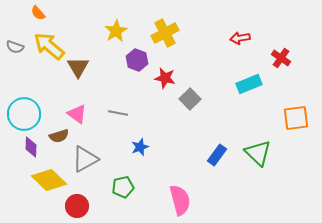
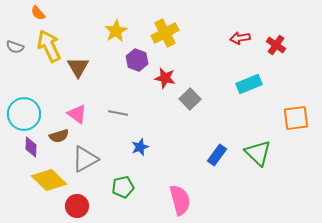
yellow arrow: rotated 24 degrees clockwise
red cross: moved 5 px left, 13 px up
